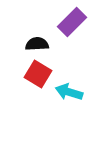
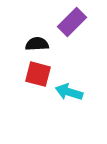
red square: rotated 16 degrees counterclockwise
